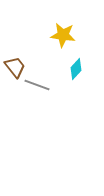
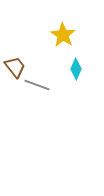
yellow star: rotated 25 degrees clockwise
cyan diamond: rotated 20 degrees counterclockwise
